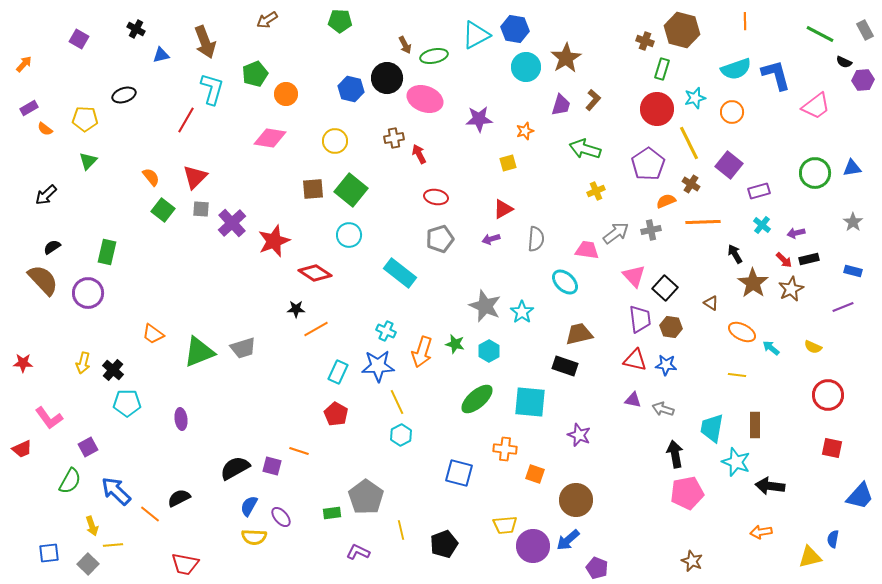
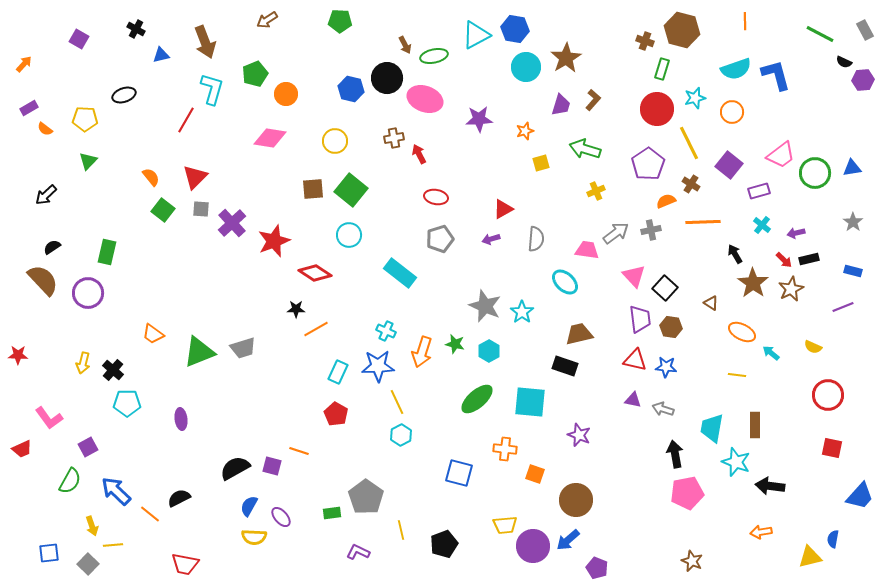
pink trapezoid at (816, 106): moved 35 px left, 49 px down
yellow square at (508, 163): moved 33 px right
cyan arrow at (771, 348): moved 5 px down
red star at (23, 363): moved 5 px left, 8 px up
blue star at (666, 365): moved 2 px down
